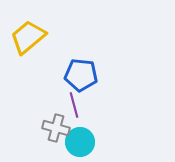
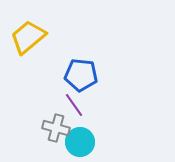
purple line: rotated 20 degrees counterclockwise
